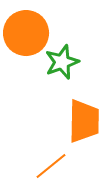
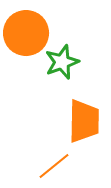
orange line: moved 3 px right
